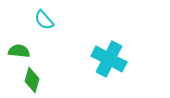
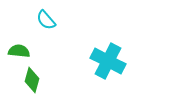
cyan semicircle: moved 2 px right
cyan cross: moved 1 px left, 2 px down
